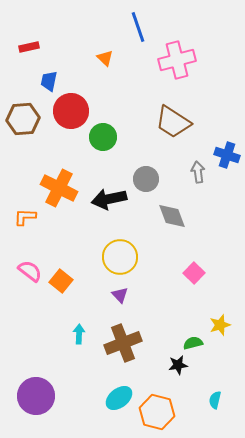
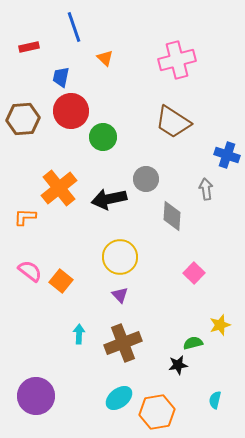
blue line: moved 64 px left
blue trapezoid: moved 12 px right, 4 px up
gray arrow: moved 8 px right, 17 px down
orange cross: rotated 24 degrees clockwise
gray diamond: rotated 24 degrees clockwise
orange hexagon: rotated 24 degrees counterclockwise
